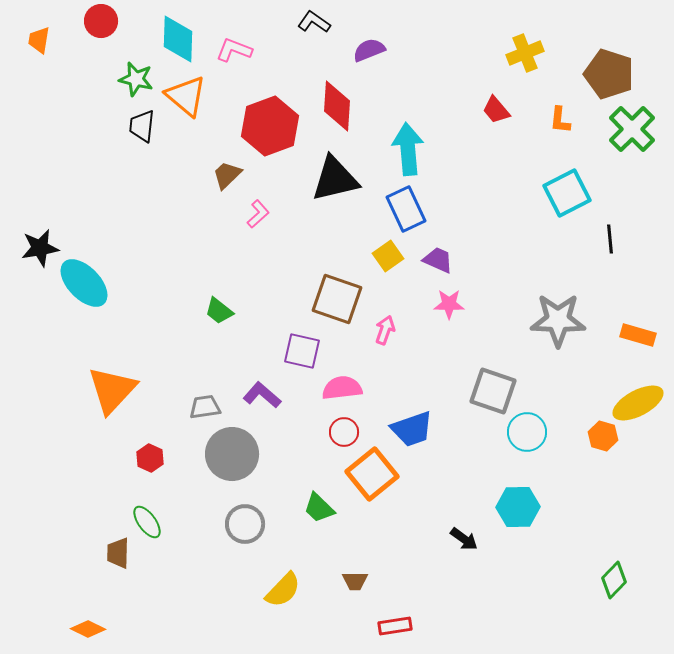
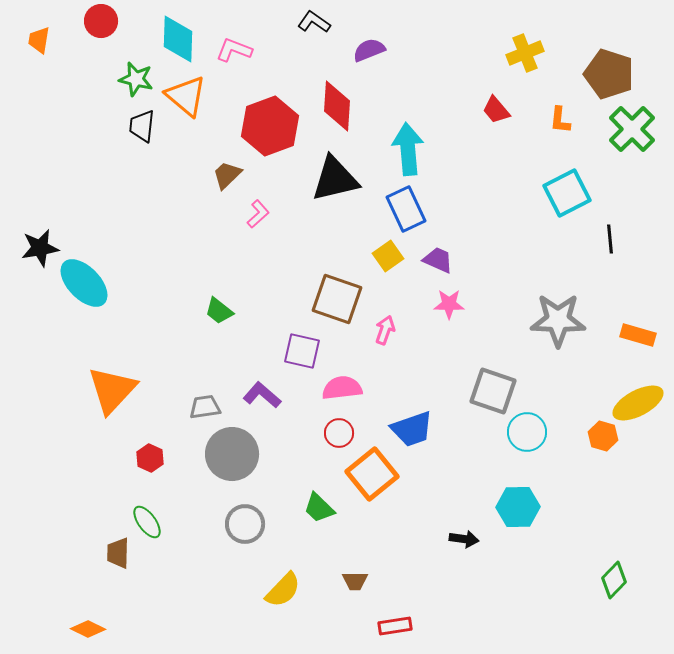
red circle at (344, 432): moved 5 px left, 1 px down
black arrow at (464, 539): rotated 28 degrees counterclockwise
